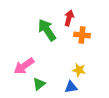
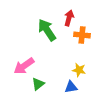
green triangle: moved 1 px left
